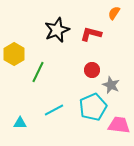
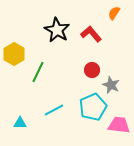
black star: rotated 20 degrees counterclockwise
red L-shape: rotated 35 degrees clockwise
